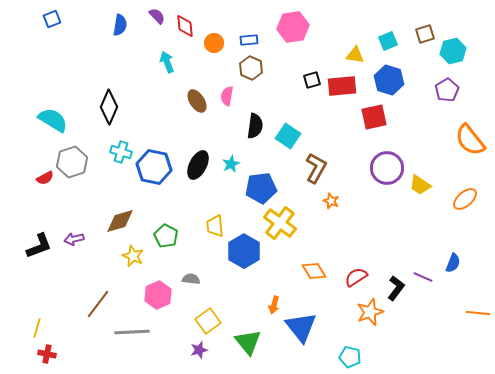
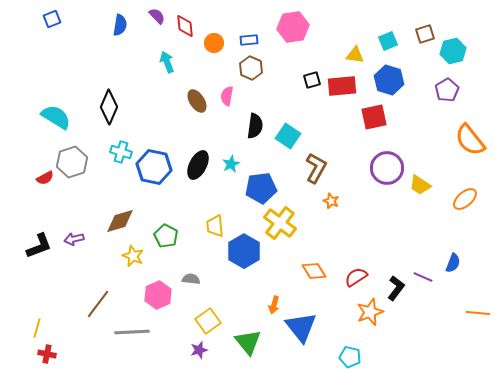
cyan semicircle at (53, 120): moved 3 px right, 3 px up
